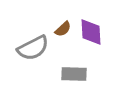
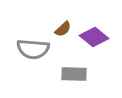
purple diamond: moved 3 px right, 5 px down; rotated 48 degrees counterclockwise
gray semicircle: moved 1 px down; rotated 32 degrees clockwise
